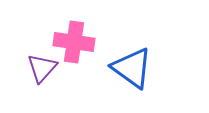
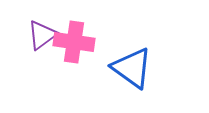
purple triangle: moved 33 px up; rotated 12 degrees clockwise
